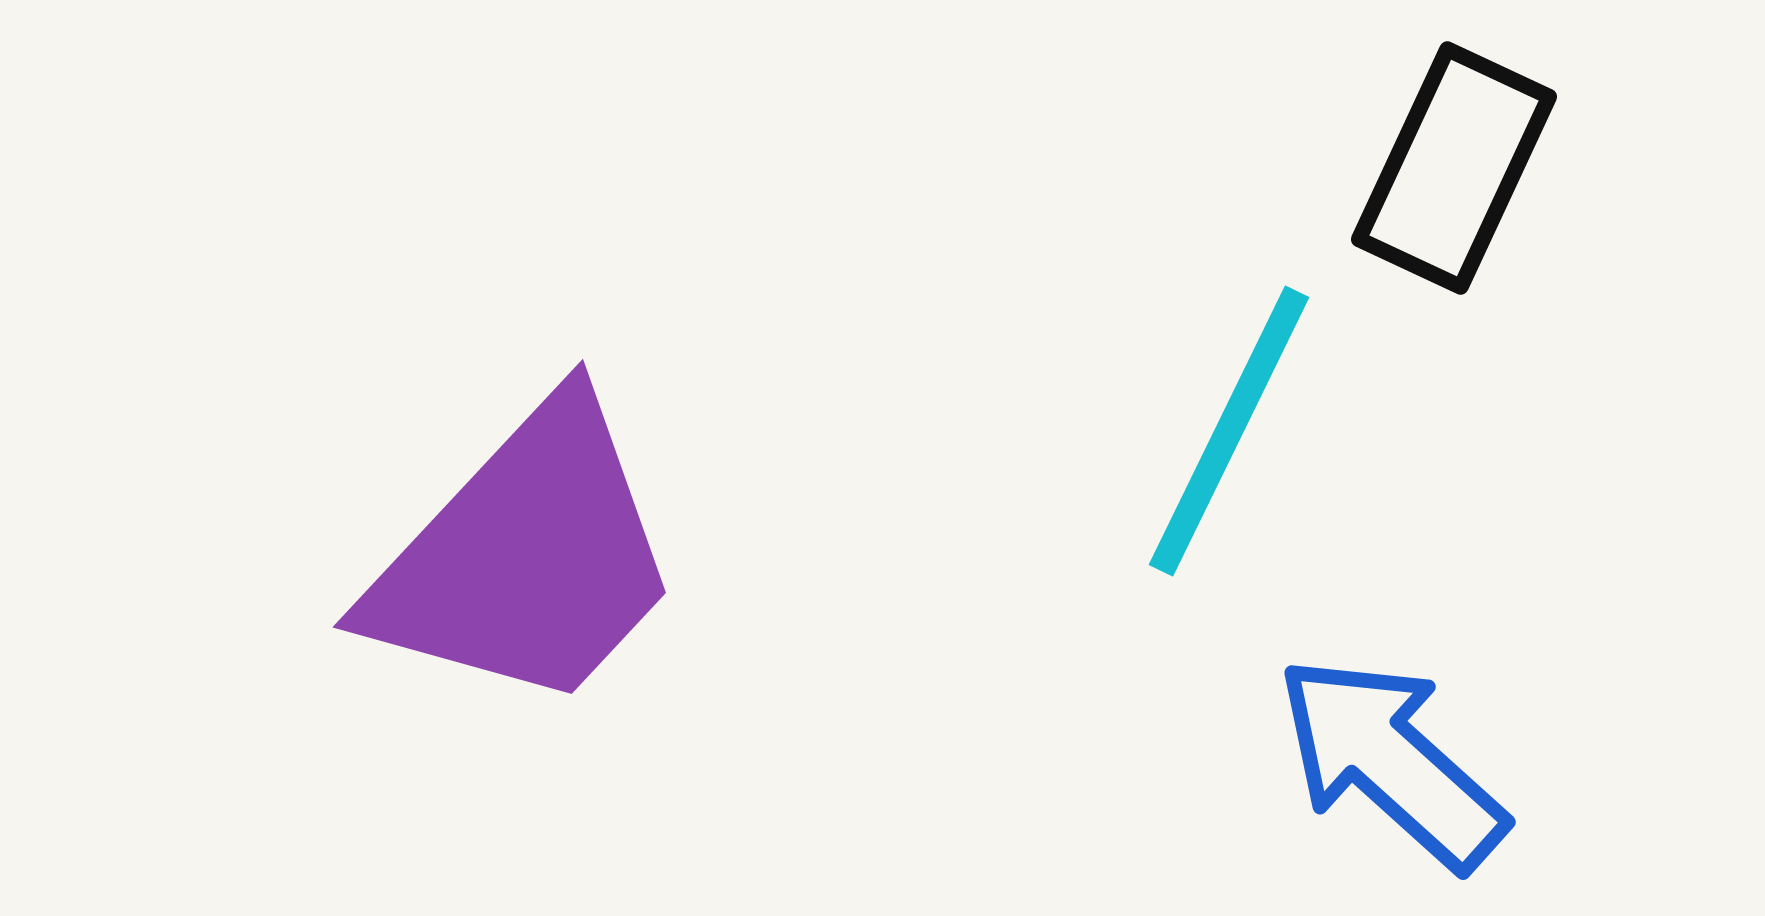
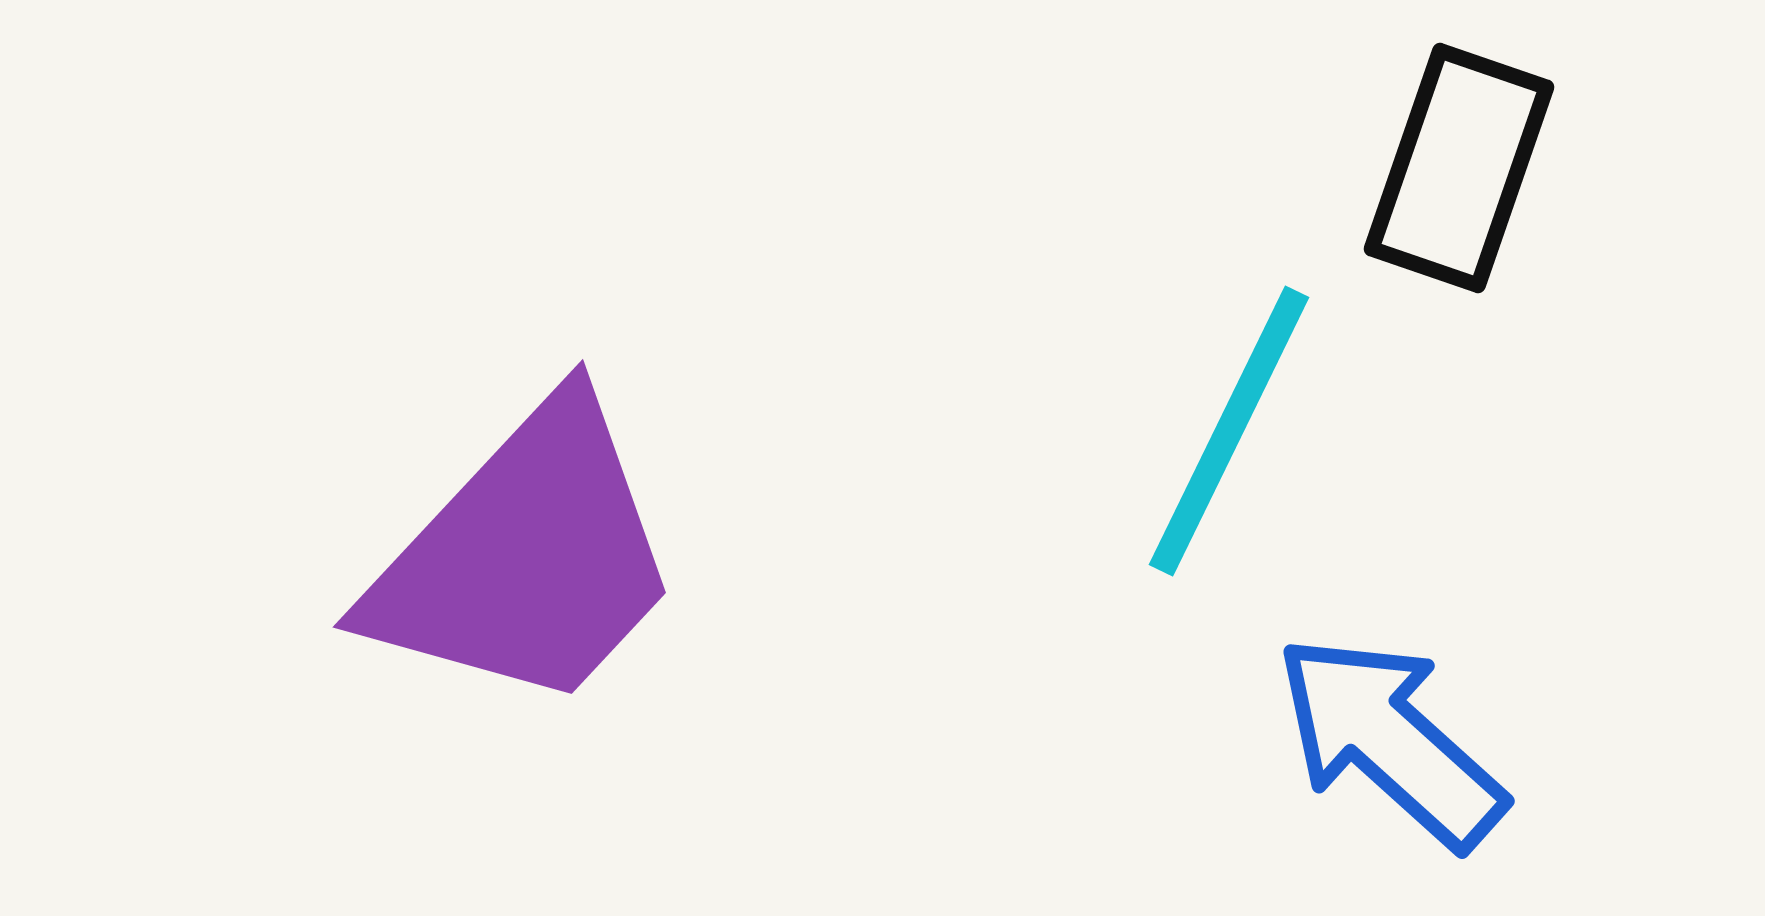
black rectangle: moved 5 px right; rotated 6 degrees counterclockwise
blue arrow: moved 1 px left, 21 px up
